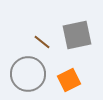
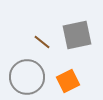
gray circle: moved 1 px left, 3 px down
orange square: moved 1 px left, 1 px down
